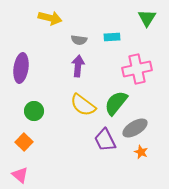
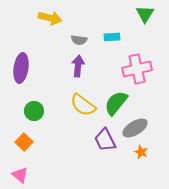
green triangle: moved 2 px left, 4 px up
